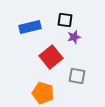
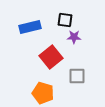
purple star: rotated 16 degrees clockwise
gray square: rotated 12 degrees counterclockwise
